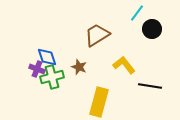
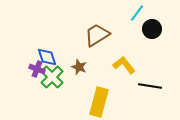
green cross: rotated 30 degrees counterclockwise
